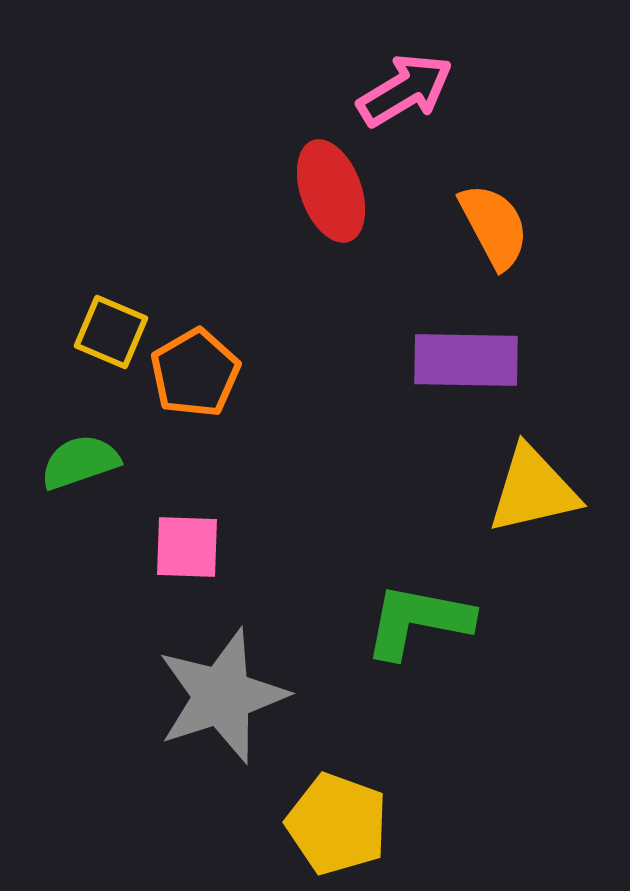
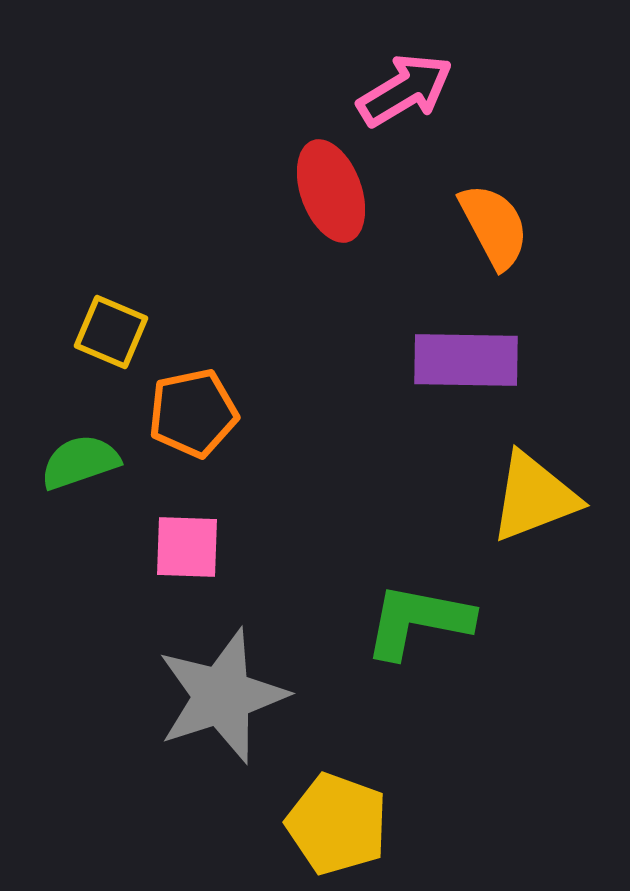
orange pentagon: moved 2 px left, 40 px down; rotated 18 degrees clockwise
yellow triangle: moved 1 px right, 7 px down; rotated 8 degrees counterclockwise
